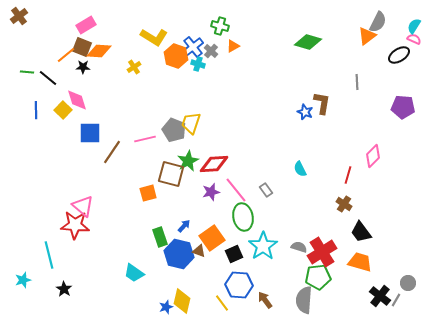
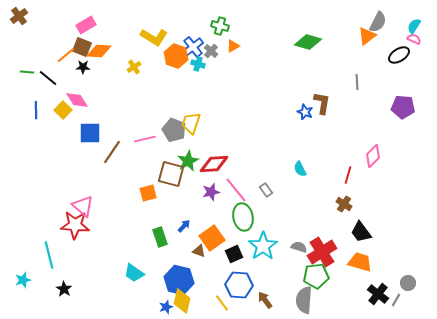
pink diamond at (77, 100): rotated 15 degrees counterclockwise
blue hexagon at (179, 254): moved 26 px down
green pentagon at (318, 277): moved 2 px left, 1 px up
black cross at (380, 296): moved 2 px left, 2 px up
